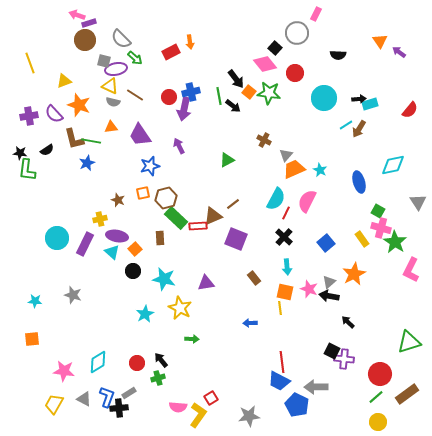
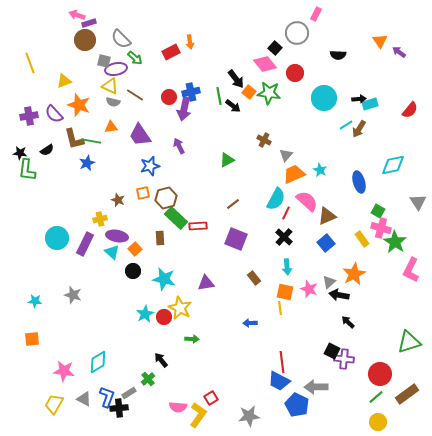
orange trapezoid at (294, 169): moved 5 px down
pink semicircle at (307, 201): rotated 105 degrees clockwise
brown triangle at (213, 216): moved 114 px right
black arrow at (329, 296): moved 10 px right, 1 px up
red circle at (137, 363): moved 27 px right, 46 px up
green cross at (158, 378): moved 10 px left, 1 px down; rotated 24 degrees counterclockwise
